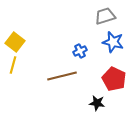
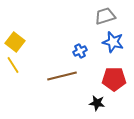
yellow line: rotated 48 degrees counterclockwise
red pentagon: rotated 25 degrees counterclockwise
